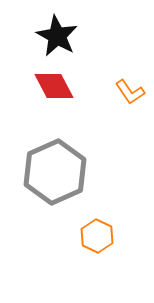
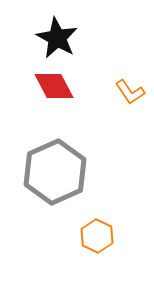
black star: moved 2 px down
